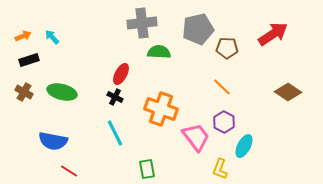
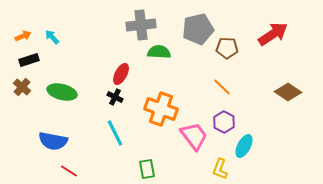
gray cross: moved 1 px left, 2 px down
brown cross: moved 2 px left, 5 px up; rotated 12 degrees clockwise
pink trapezoid: moved 2 px left, 1 px up
